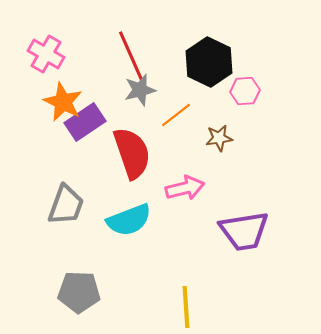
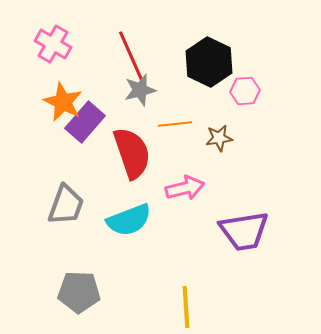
pink cross: moved 7 px right, 10 px up
orange line: moved 1 px left, 9 px down; rotated 32 degrees clockwise
purple rectangle: rotated 15 degrees counterclockwise
